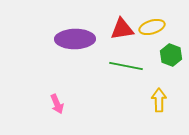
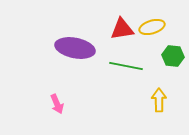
purple ellipse: moved 9 px down; rotated 12 degrees clockwise
green hexagon: moved 2 px right, 1 px down; rotated 15 degrees counterclockwise
